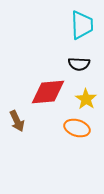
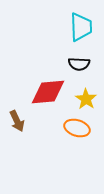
cyan trapezoid: moved 1 px left, 2 px down
